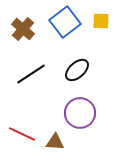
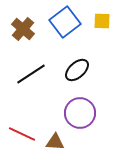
yellow square: moved 1 px right
